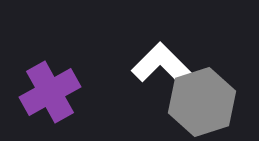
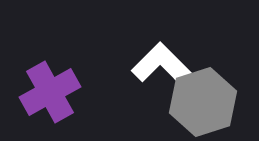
gray hexagon: moved 1 px right
